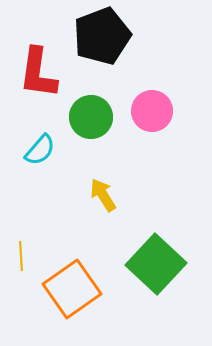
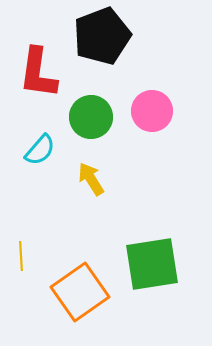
yellow arrow: moved 12 px left, 16 px up
green square: moved 4 px left; rotated 38 degrees clockwise
orange square: moved 8 px right, 3 px down
